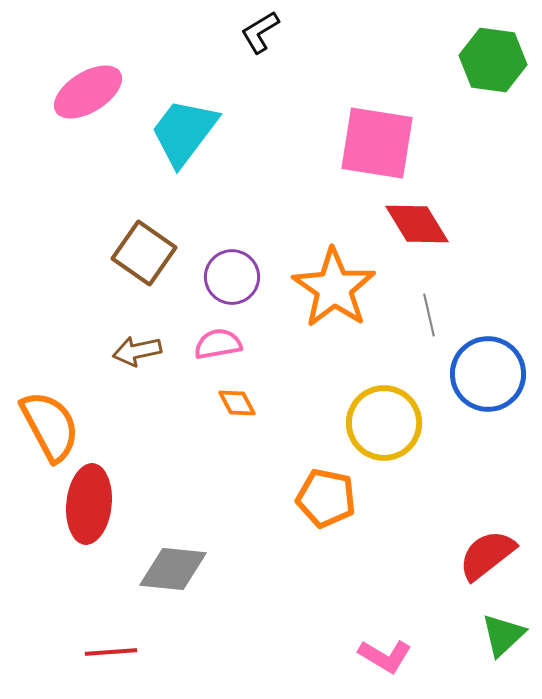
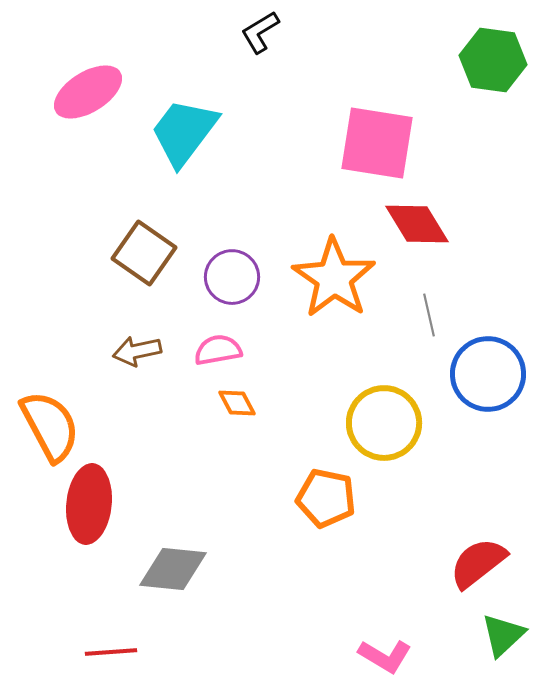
orange star: moved 10 px up
pink semicircle: moved 6 px down
red semicircle: moved 9 px left, 8 px down
